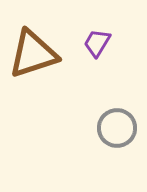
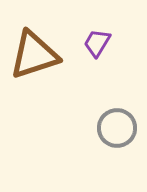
brown triangle: moved 1 px right, 1 px down
